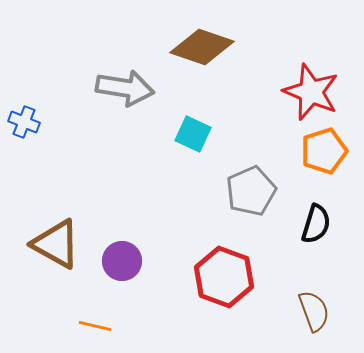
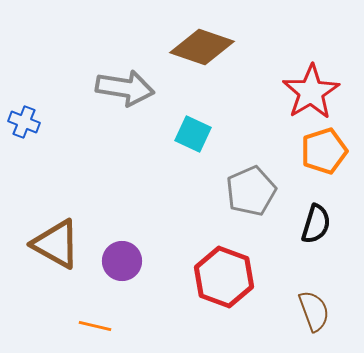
red star: rotated 18 degrees clockwise
